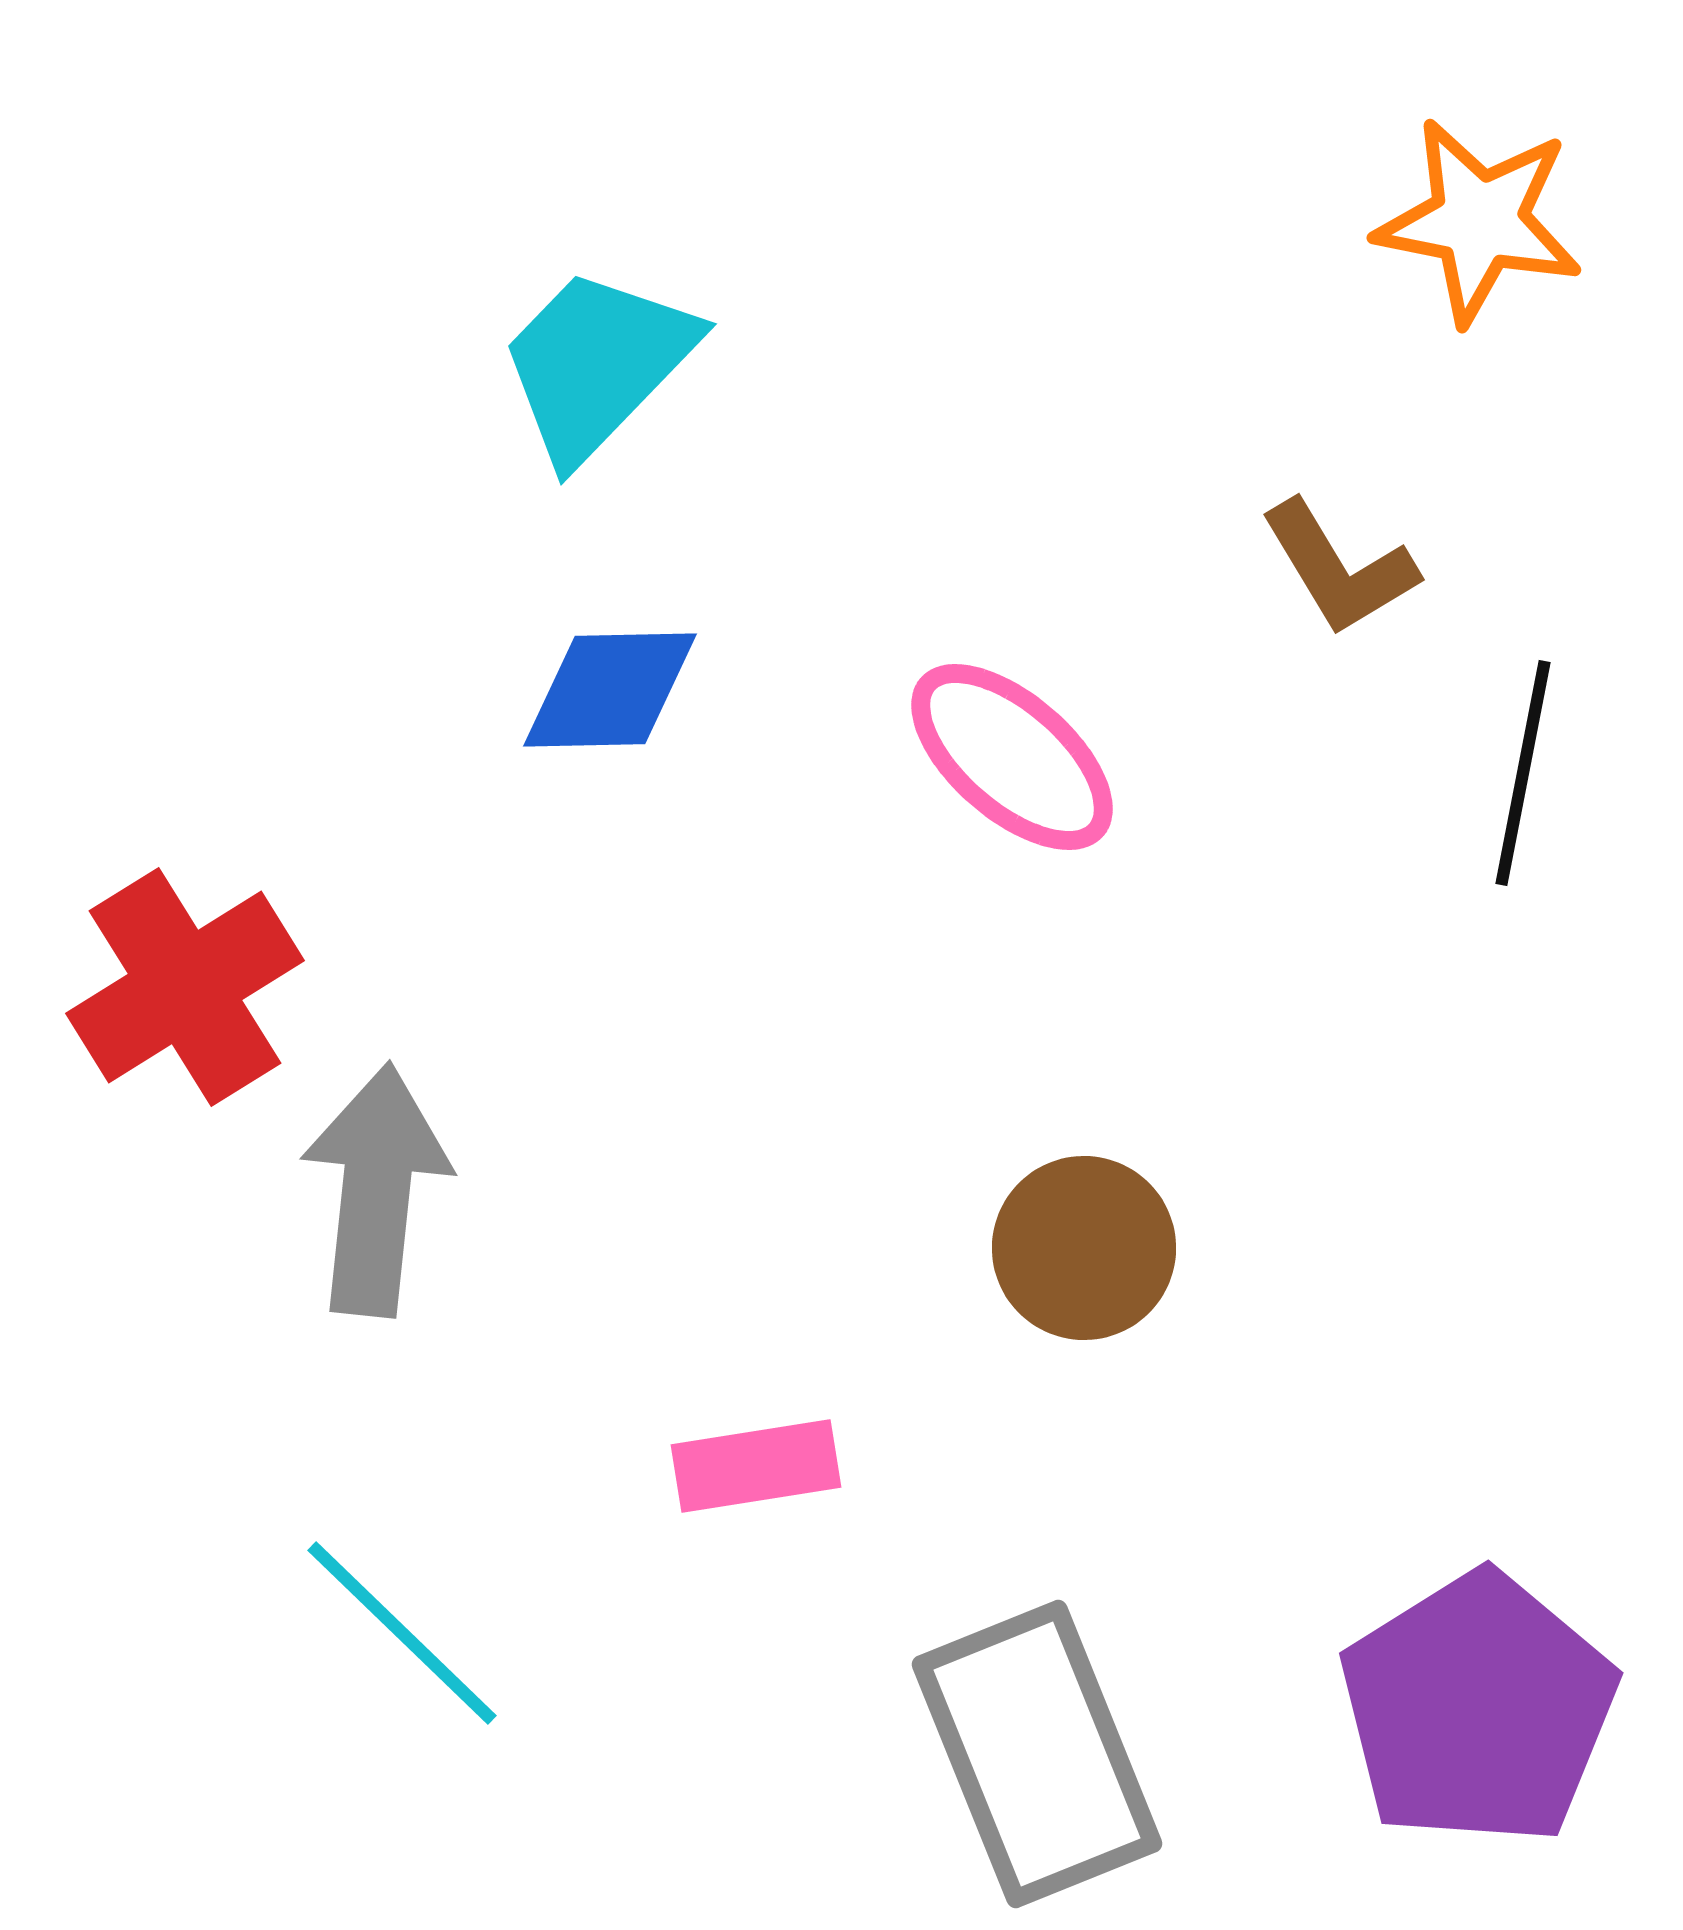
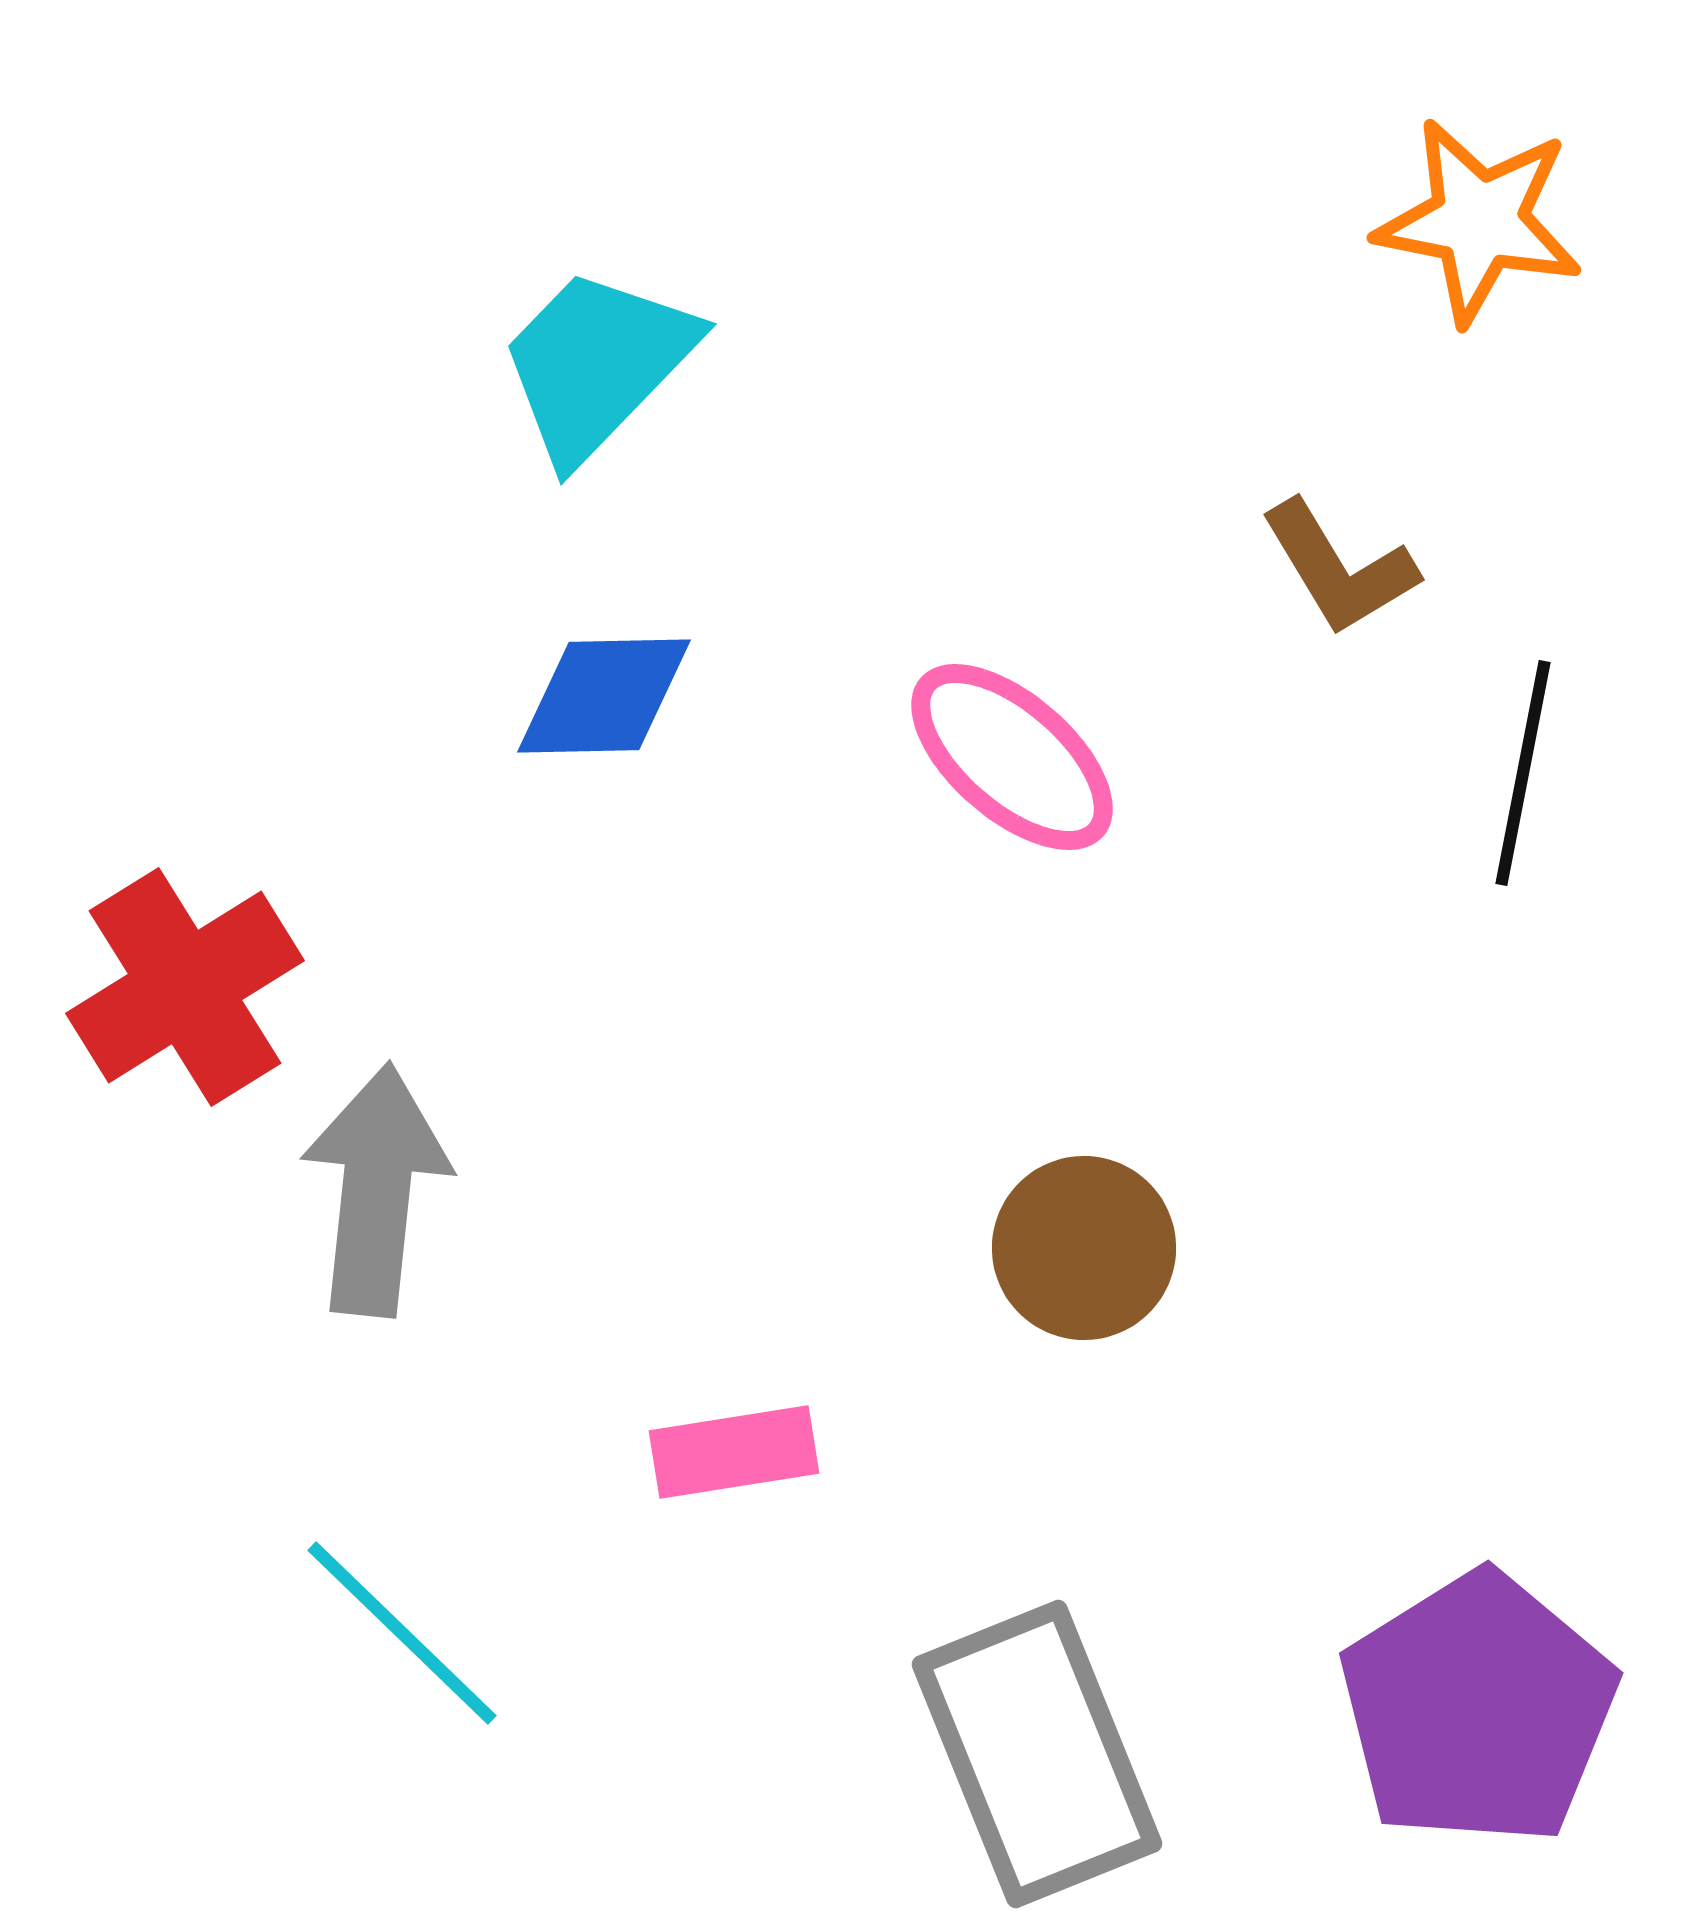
blue diamond: moved 6 px left, 6 px down
pink rectangle: moved 22 px left, 14 px up
